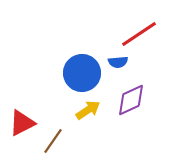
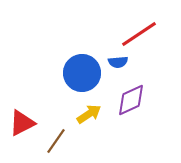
yellow arrow: moved 1 px right, 4 px down
brown line: moved 3 px right
